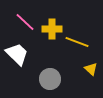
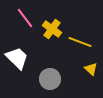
pink line: moved 4 px up; rotated 10 degrees clockwise
yellow cross: rotated 36 degrees clockwise
yellow line: moved 3 px right
white trapezoid: moved 4 px down
